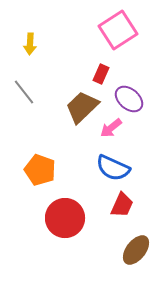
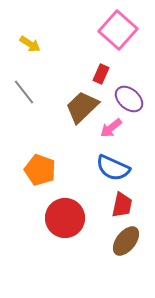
pink square: rotated 15 degrees counterclockwise
yellow arrow: rotated 60 degrees counterclockwise
red trapezoid: rotated 12 degrees counterclockwise
brown ellipse: moved 10 px left, 9 px up
